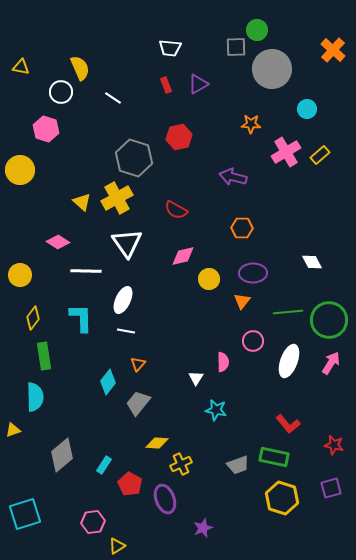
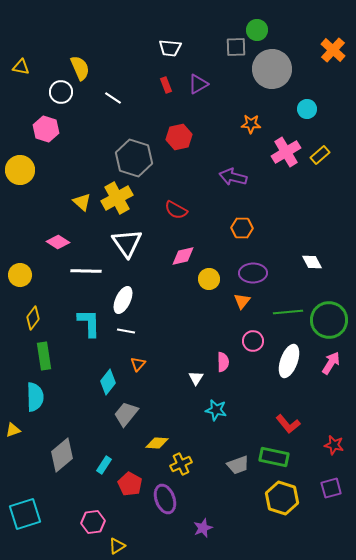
cyan L-shape at (81, 318): moved 8 px right, 5 px down
gray trapezoid at (138, 403): moved 12 px left, 11 px down
